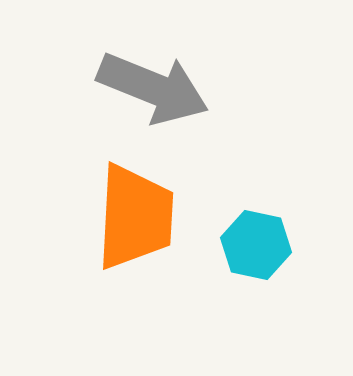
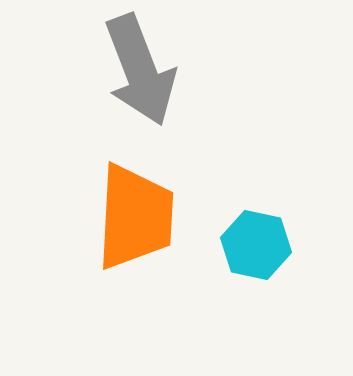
gray arrow: moved 13 px left, 18 px up; rotated 47 degrees clockwise
